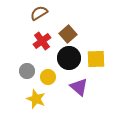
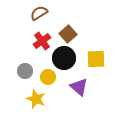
black circle: moved 5 px left
gray circle: moved 2 px left
